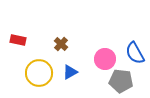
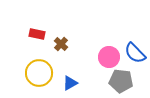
red rectangle: moved 19 px right, 6 px up
blue semicircle: rotated 15 degrees counterclockwise
pink circle: moved 4 px right, 2 px up
blue triangle: moved 11 px down
